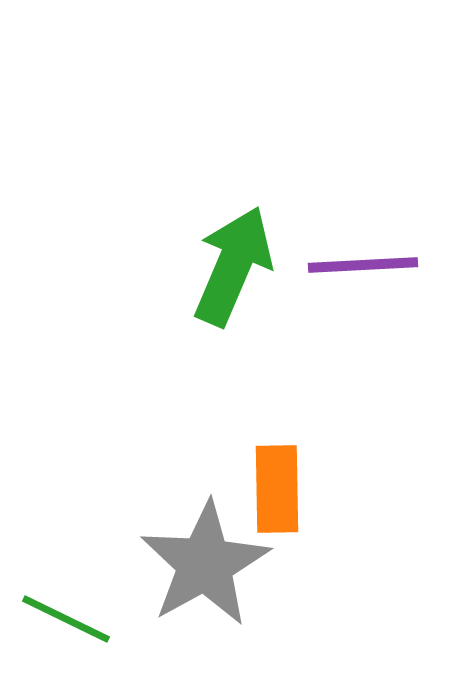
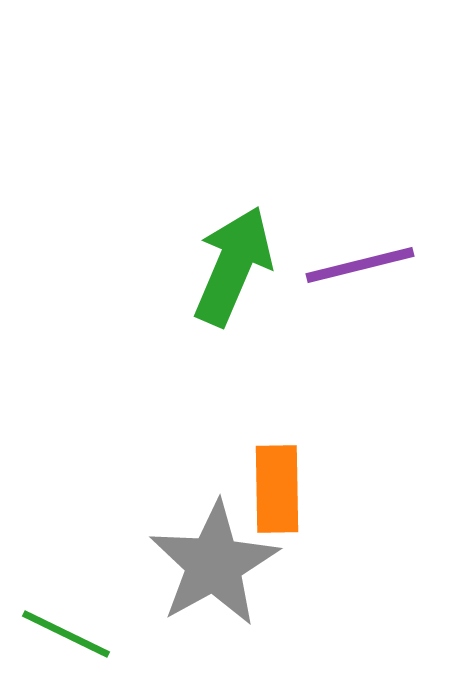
purple line: moved 3 px left; rotated 11 degrees counterclockwise
gray star: moved 9 px right
green line: moved 15 px down
